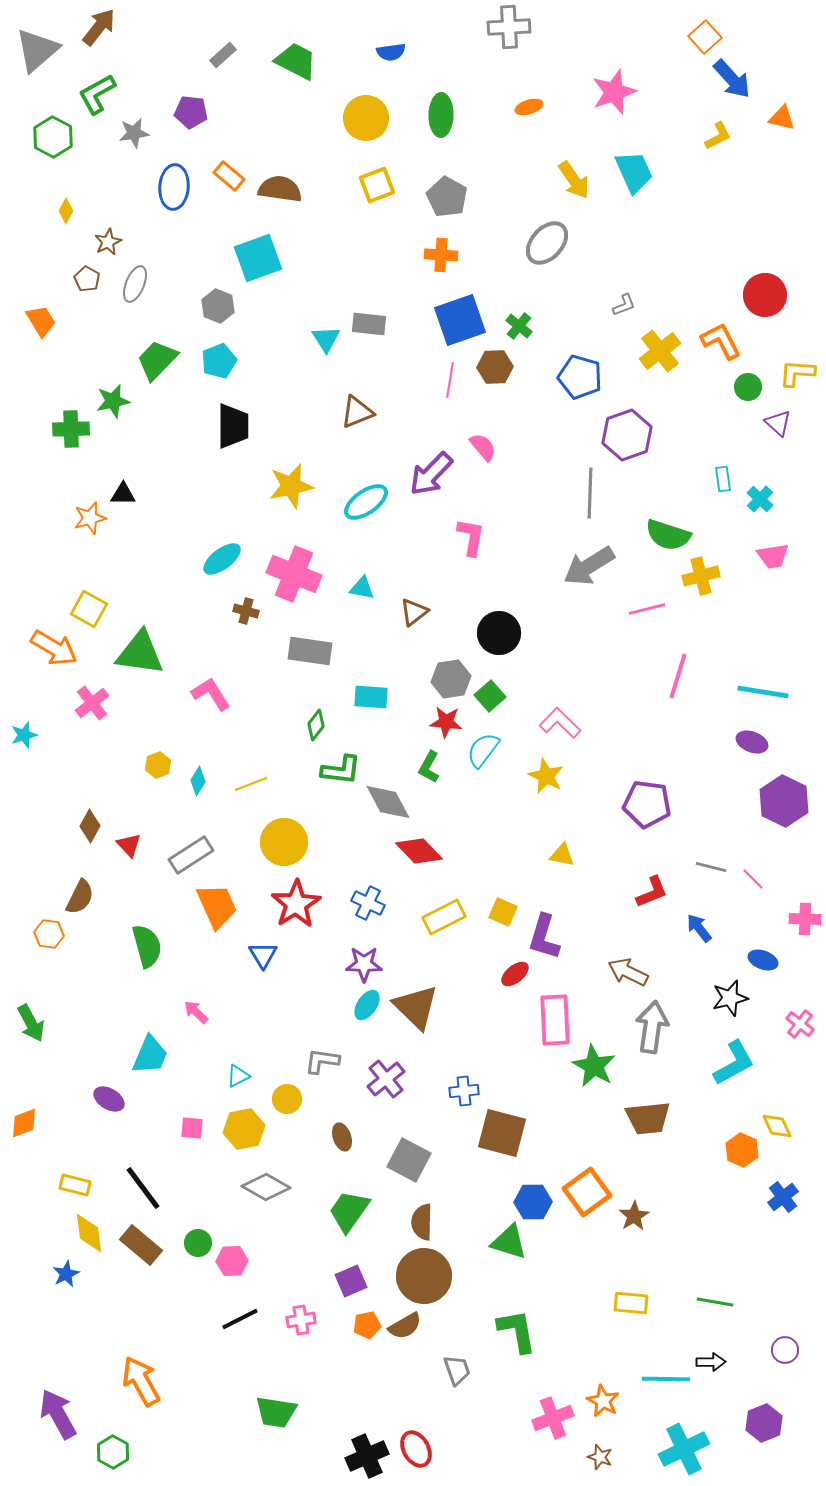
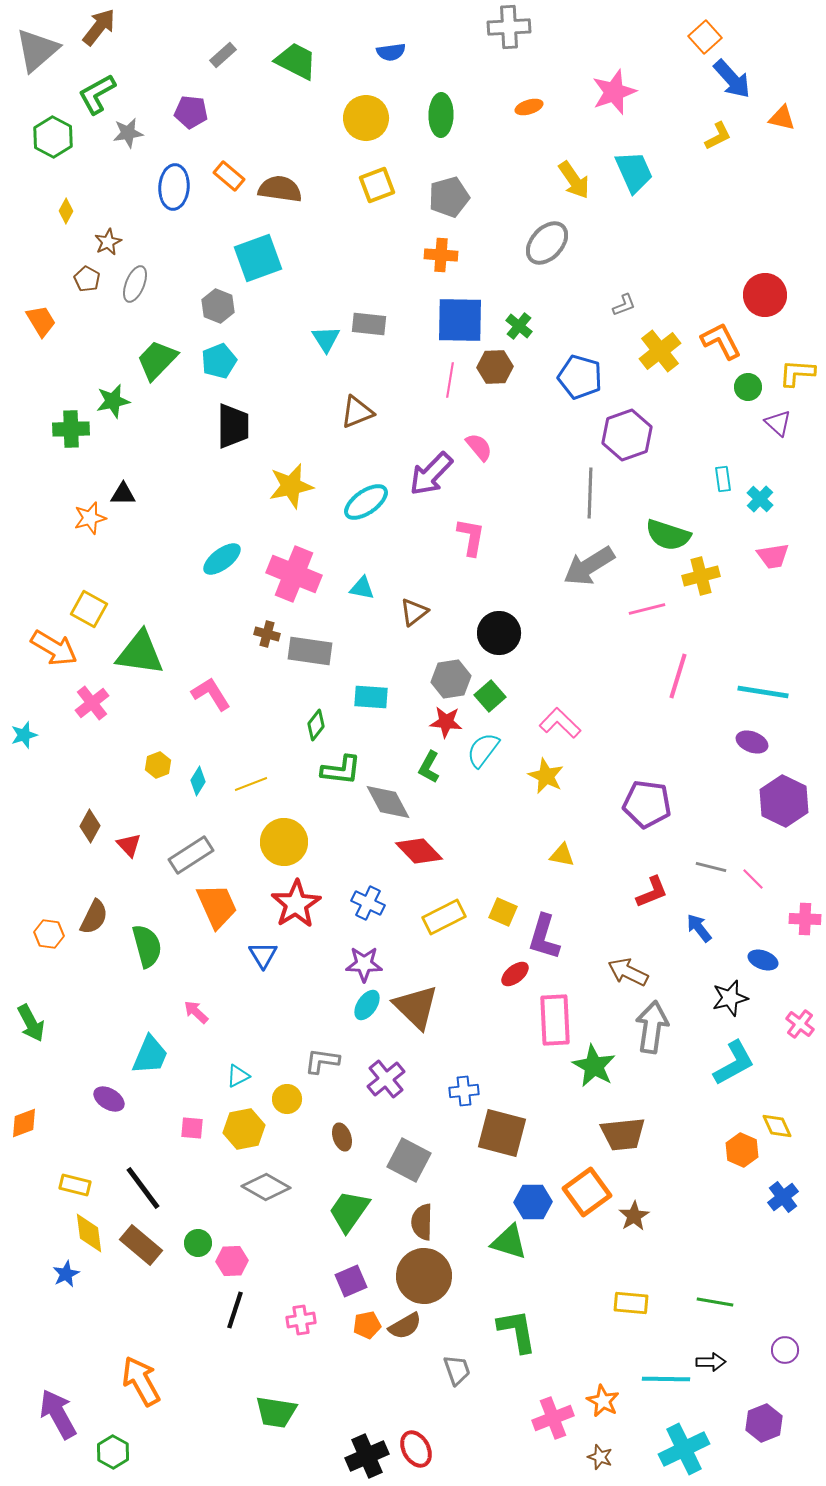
gray star at (134, 133): moved 6 px left
gray pentagon at (447, 197): moved 2 px right; rotated 27 degrees clockwise
blue square at (460, 320): rotated 20 degrees clockwise
pink semicircle at (483, 447): moved 4 px left
brown cross at (246, 611): moved 21 px right, 23 px down
brown semicircle at (80, 897): moved 14 px right, 20 px down
brown trapezoid at (648, 1118): moved 25 px left, 16 px down
black line at (240, 1319): moved 5 px left, 9 px up; rotated 45 degrees counterclockwise
